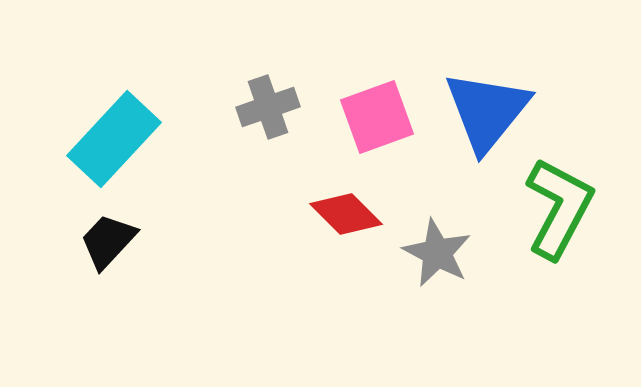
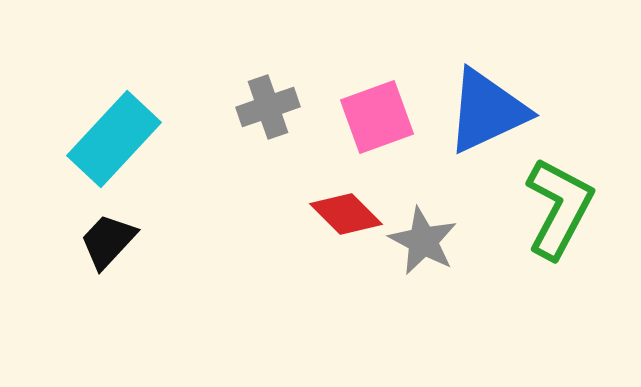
blue triangle: rotated 26 degrees clockwise
gray star: moved 14 px left, 12 px up
